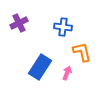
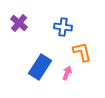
purple cross: rotated 24 degrees counterclockwise
